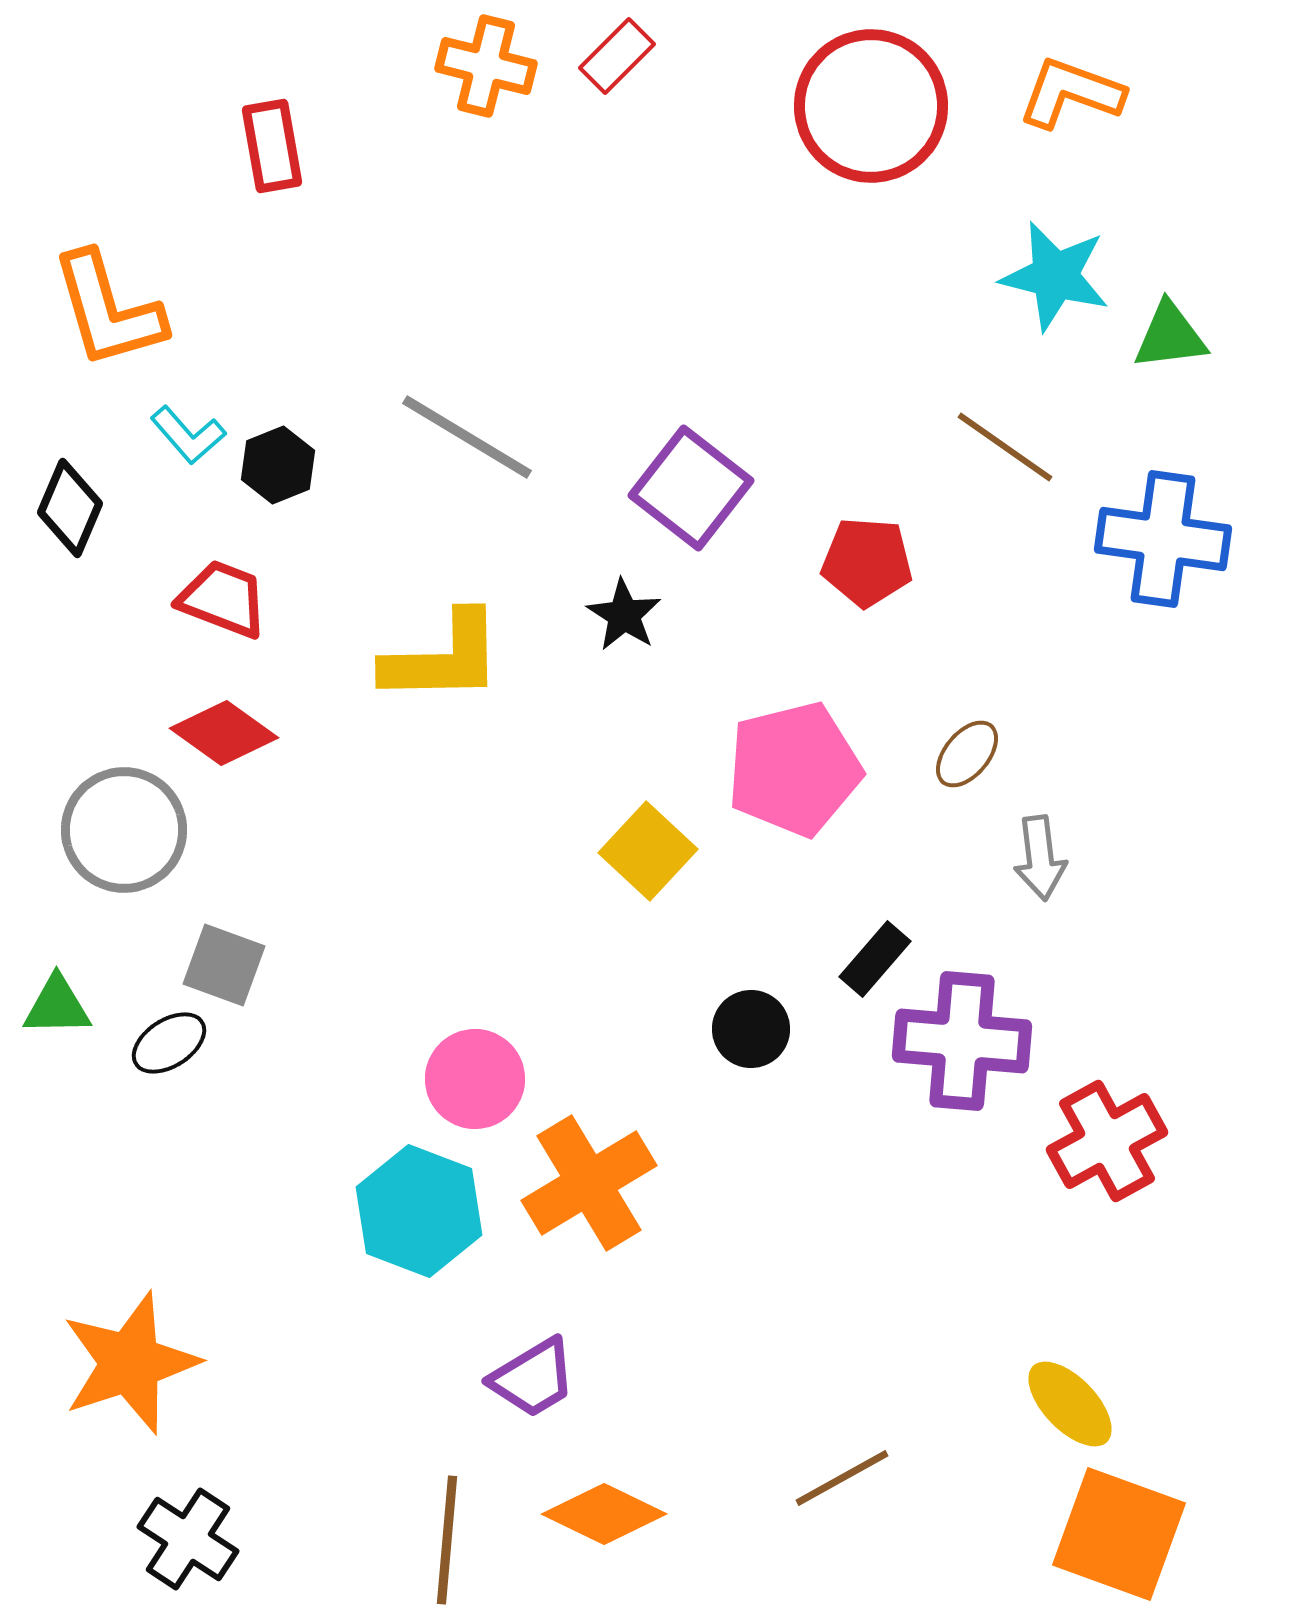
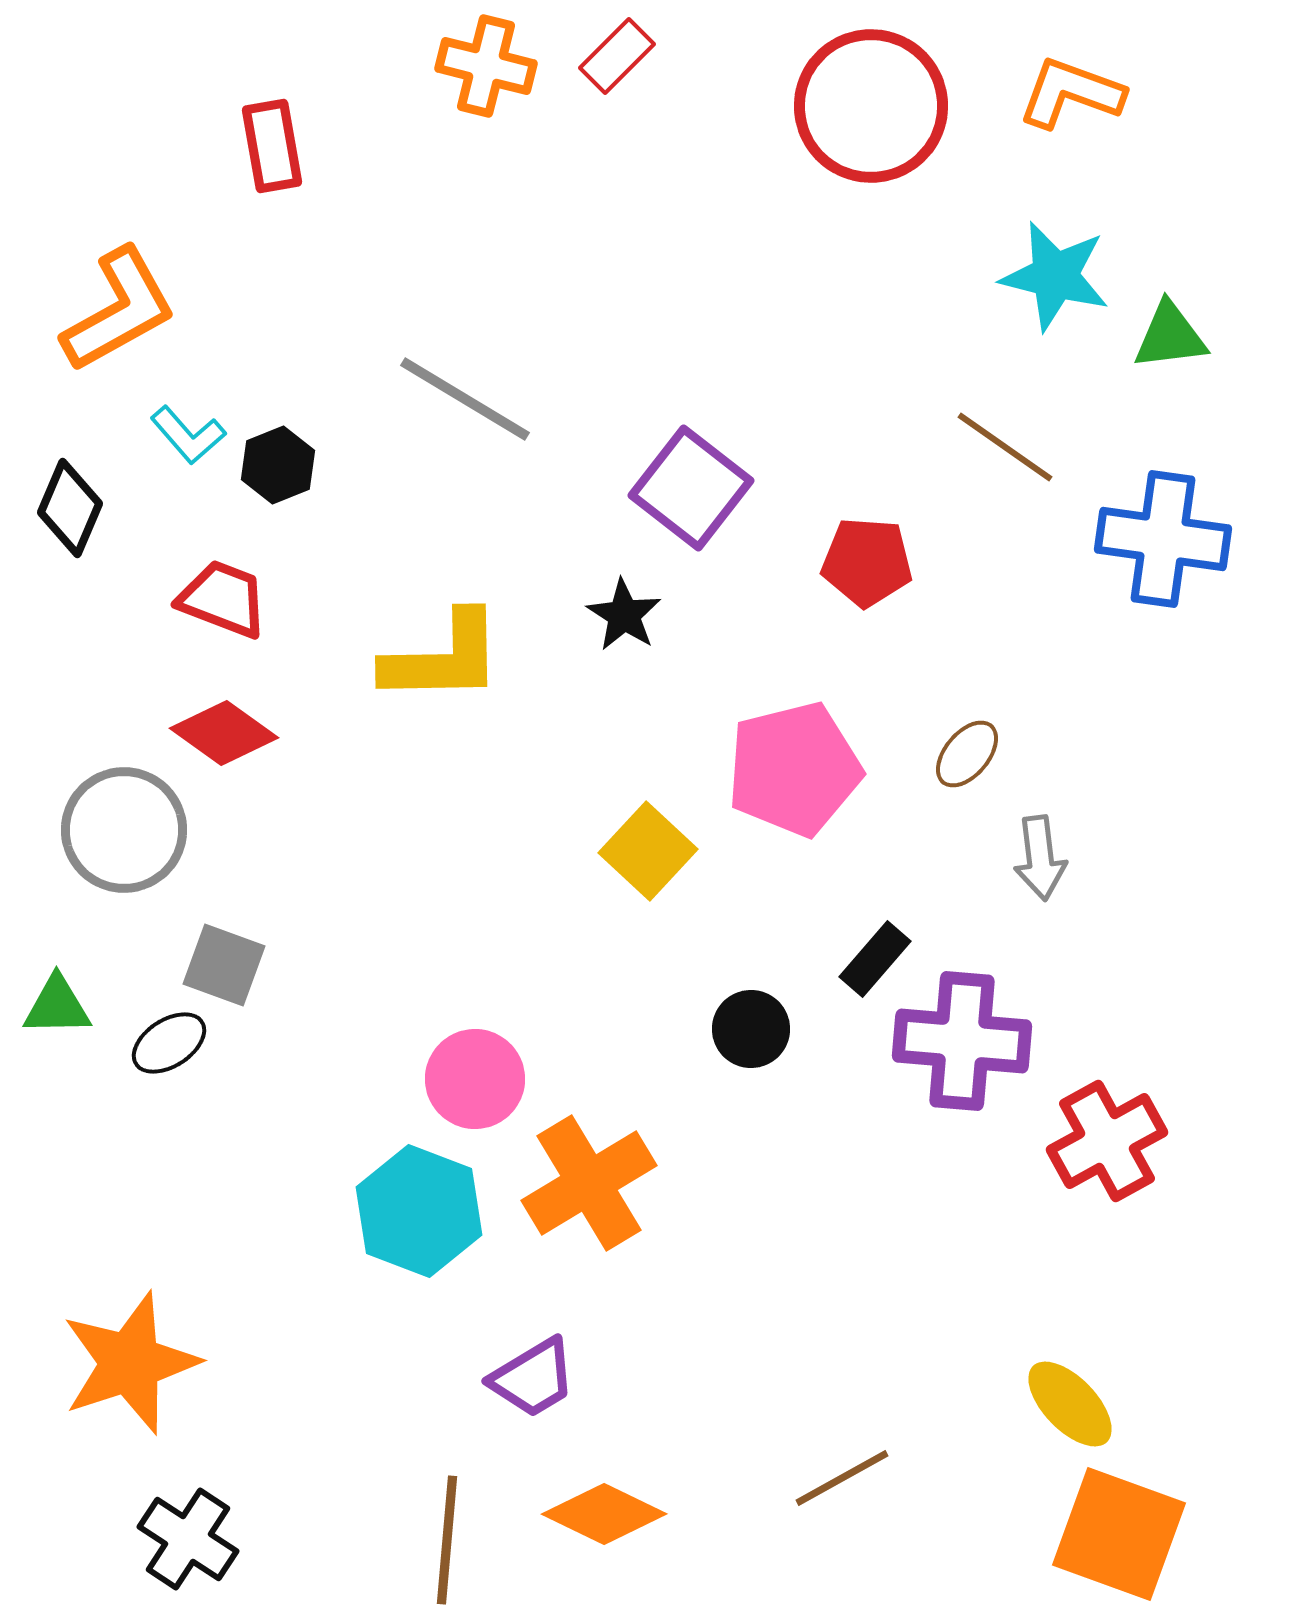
orange L-shape at (108, 310): moved 11 px right; rotated 103 degrees counterclockwise
gray line at (467, 437): moved 2 px left, 38 px up
